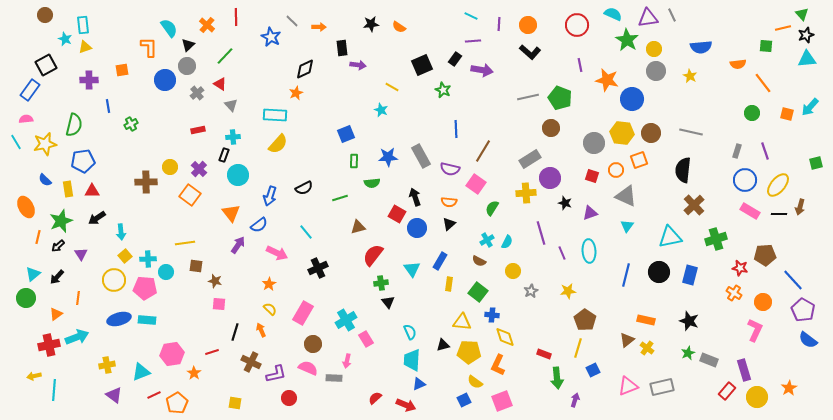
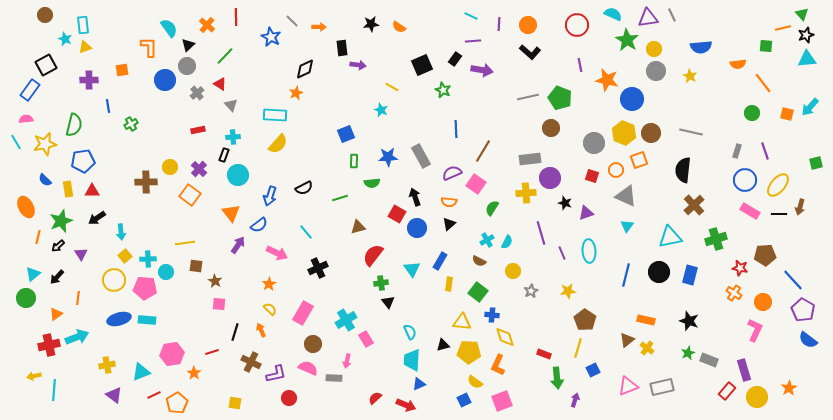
yellow hexagon at (622, 133): moved 2 px right; rotated 15 degrees clockwise
gray rectangle at (530, 159): rotated 25 degrees clockwise
purple semicircle at (450, 169): moved 2 px right, 4 px down; rotated 144 degrees clockwise
purple triangle at (590, 213): moved 4 px left
brown star at (215, 281): rotated 16 degrees clockwise
